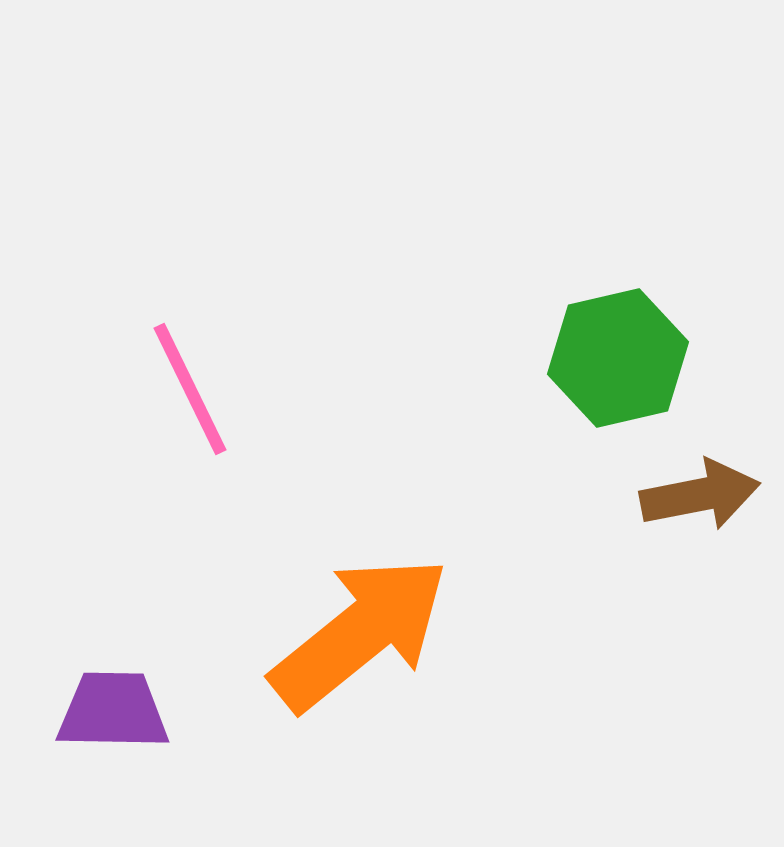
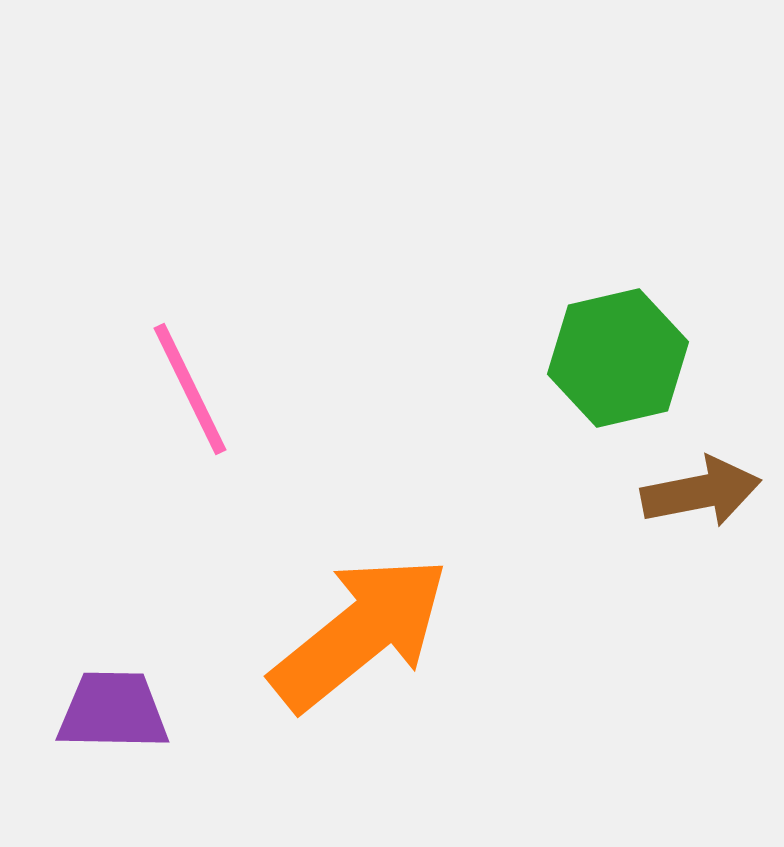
brown arrow: moved 1 px right, 3 px up
